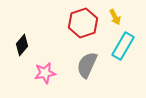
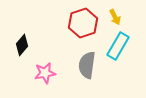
cyan rectangle: moved 5 px left
gray semicircle: rotated 16 degrees counterclockwise
